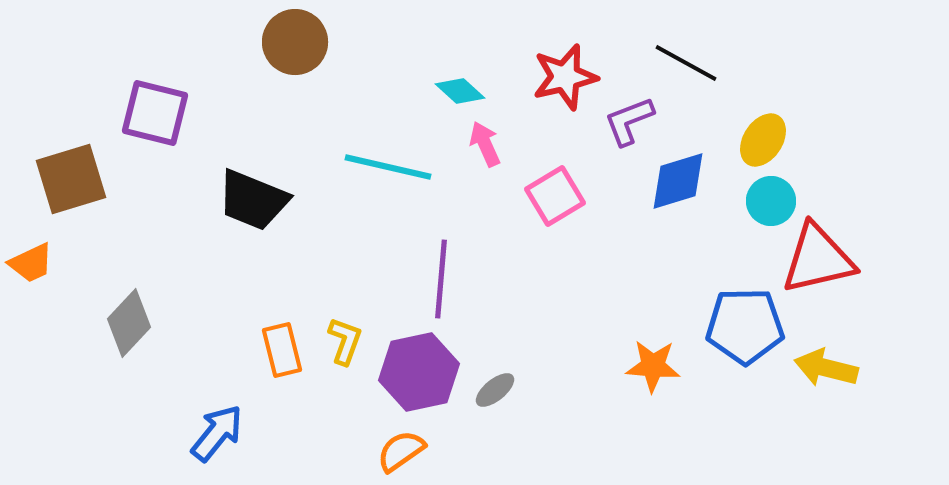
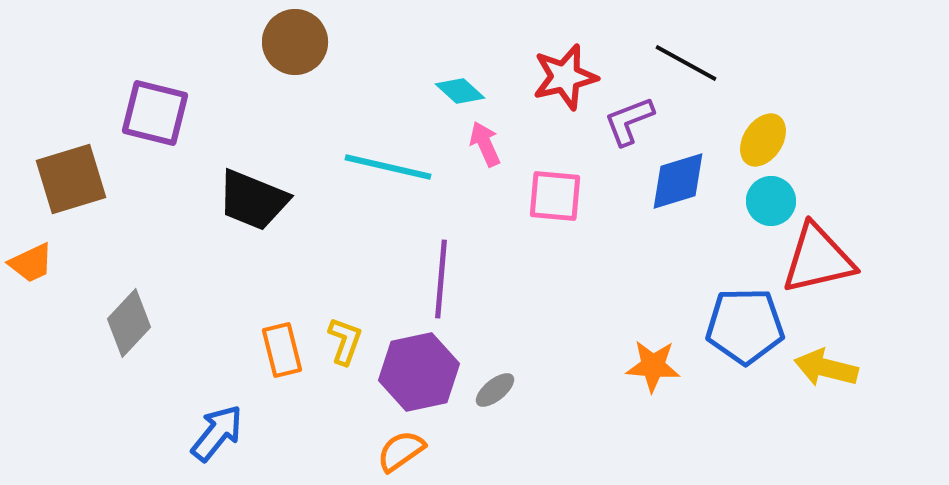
pink square: rotated 36 degrees clockwise
